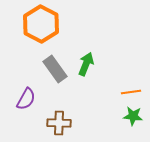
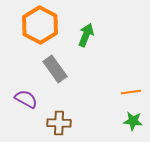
orange hexagon: moved 1 px left, 1 px down
green arrow: moved 29 px up
purple semicircle: rotated 90 degrees counterclockwise
green star: moved 5 px down
